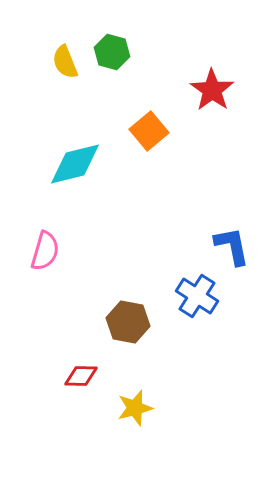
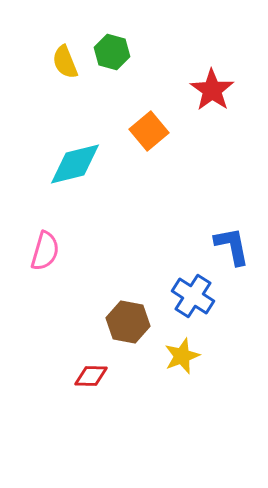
blue cross: moved 4 px left
red diamond: moved 10 px right
yellow star: moved 47 px right, 52 px up; rotated 6 degrees counterclockwise
